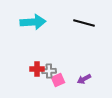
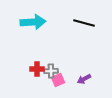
gray cross: moved 2 px right
